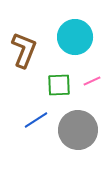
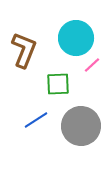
cyan circle: moved 1 px right, 1 px down
pink line: moved 16 px up; rotated 18 degrees counterclockwise
green square: moved 1 px left, 1 px up
gray circle: moved 3 px right, 4 px up
